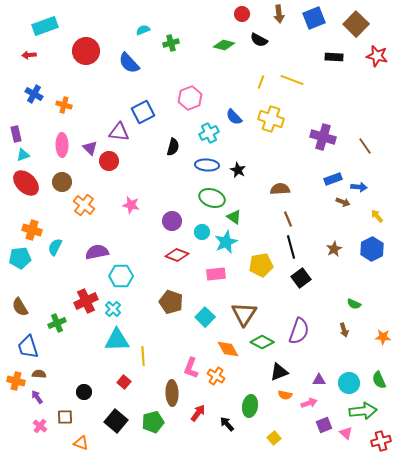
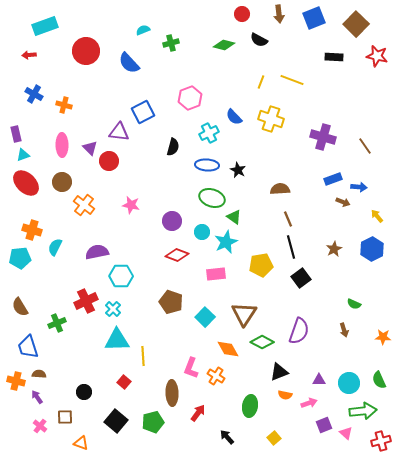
black arrow at (227, 424): moved 13 px down
